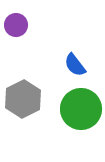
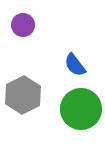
purple circle: moved 7 px right
gray hexagon: moved 4 px up
